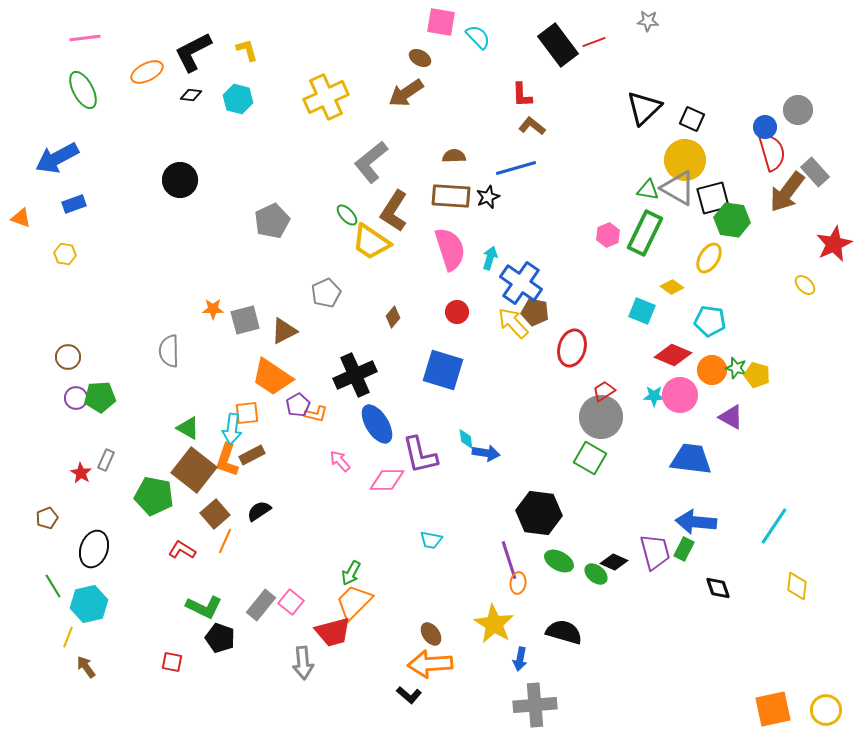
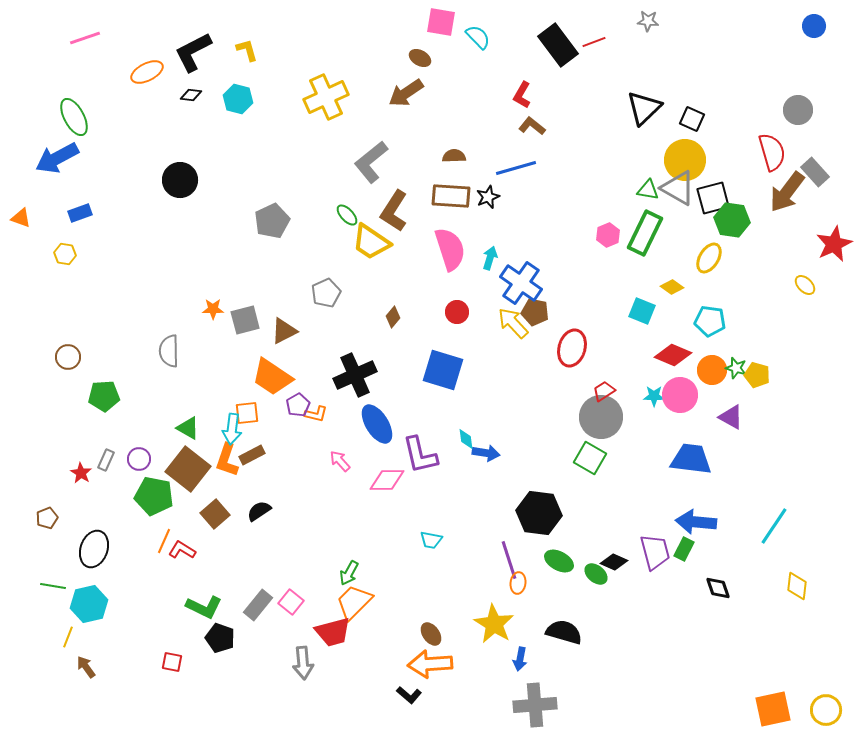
pink line at (85, 38): rotated 12 degrees counterclockwise
green ellipse at (83, 90): moved 9 px left, 27 px down
red L-shape at (522, 95): rotated 32 degrees clockwise
blue circle at (765, 127): moved 49 px right, 101 px up
blue rectangle at (74, 204): moved 6 px right, 9 px down
green pentagon at (100, 397): moved 4 px right, 1 px up
purple circle at (76, 398): moved 63 px right, 61 px down
brown square at (194, 470): moved 6 px left, 1 px up
orange line at (225, 541): moved 61 px left
green arrow at (351, 573): moved 2 px left
green line at (53, 586): rotated 50 degrees counterclockwise
gray rectangle at (261, 605): moved 3 px left
